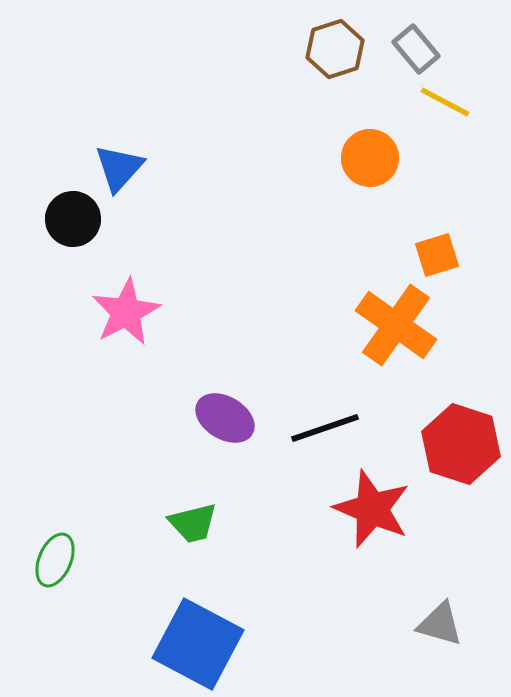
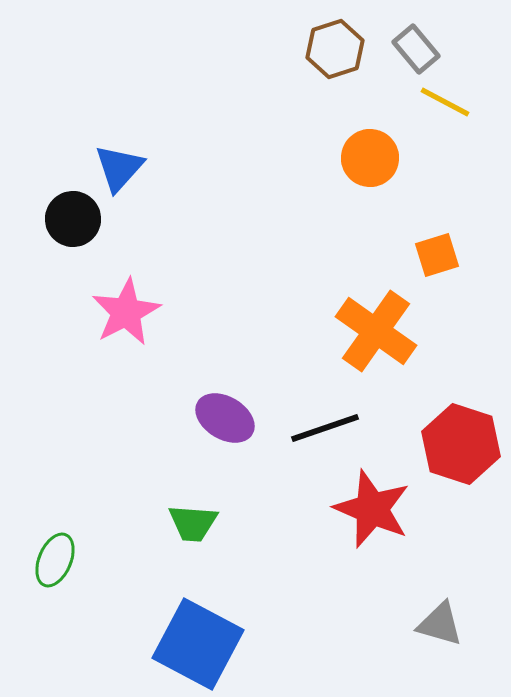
orange cross: moved 20 px left, 6 px down
green trapezoid: rotated 18 degrees clockwise
